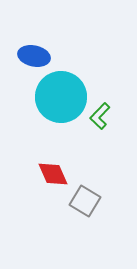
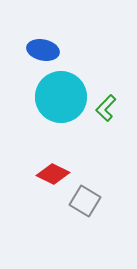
blue ellipse: moved 9 px right, 6 px up
green L-shape: moved 6 px right, 8 px up
red diamond: rotated 40 degrees counterclockwise
